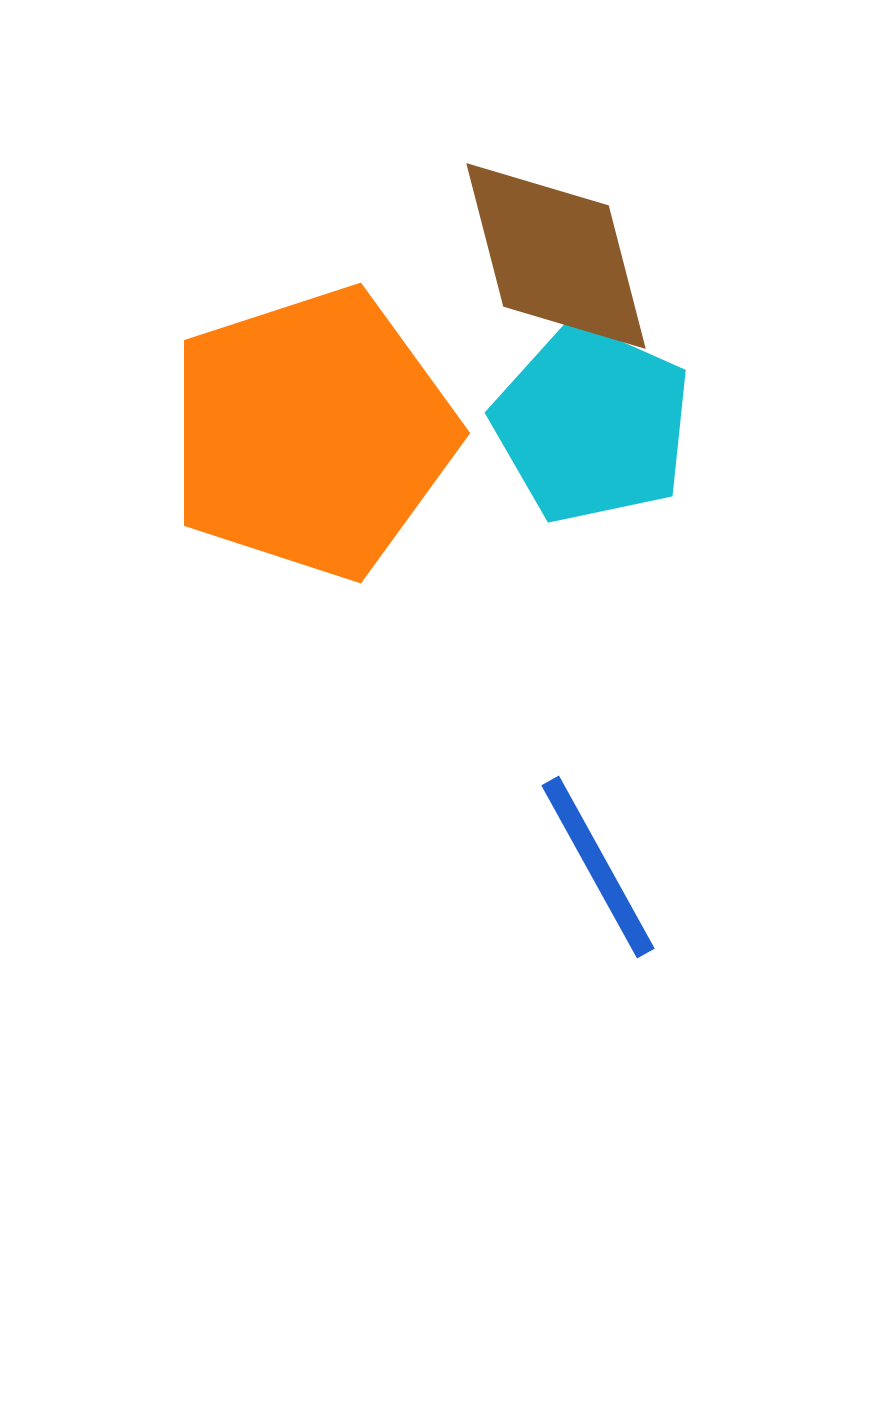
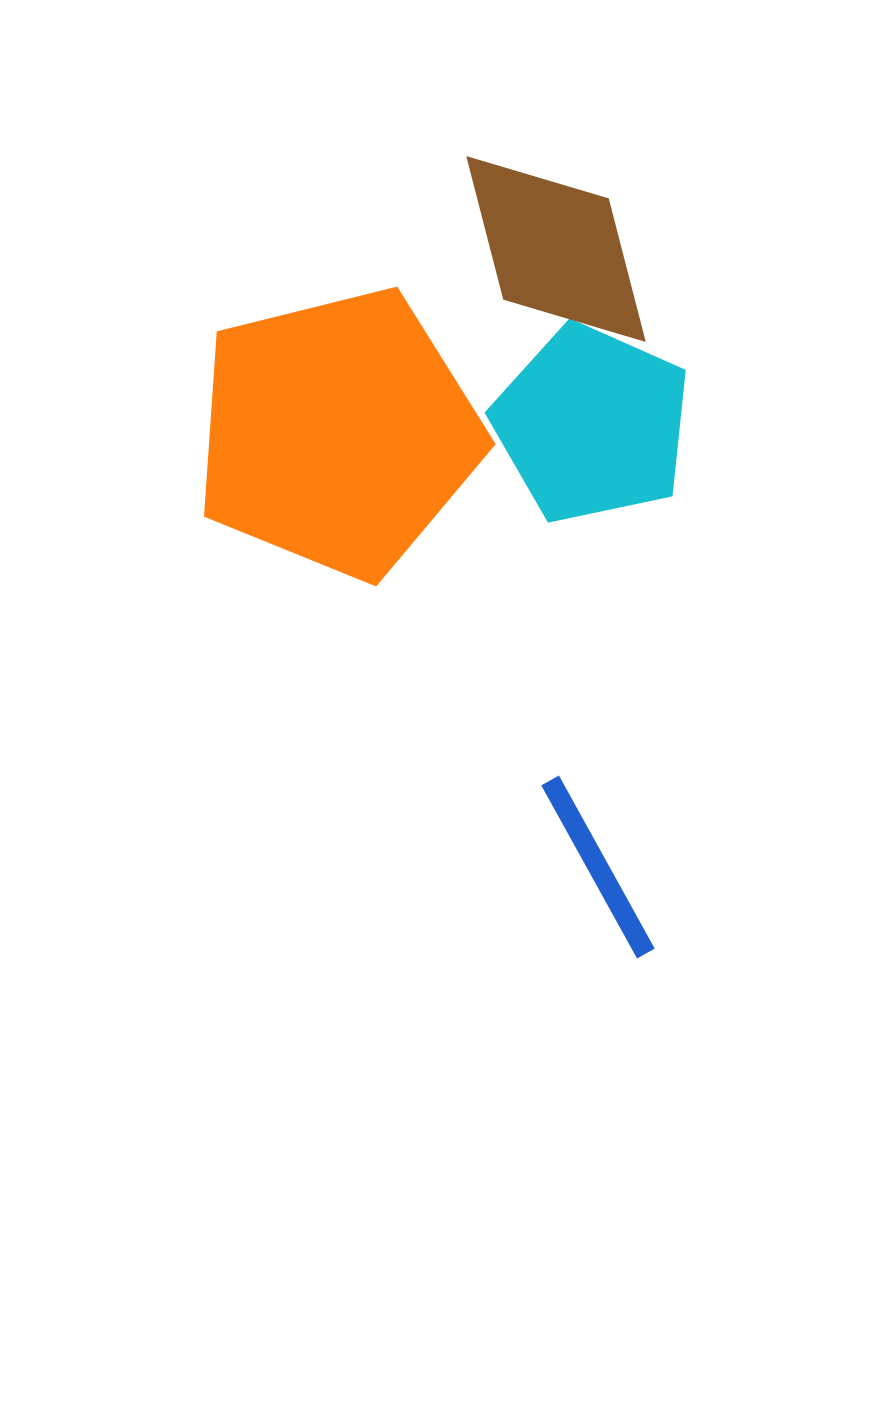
brown diamond: moved 7 px up
orange pentagon: moved 26 px right; rotated 4 degrees clockwise
